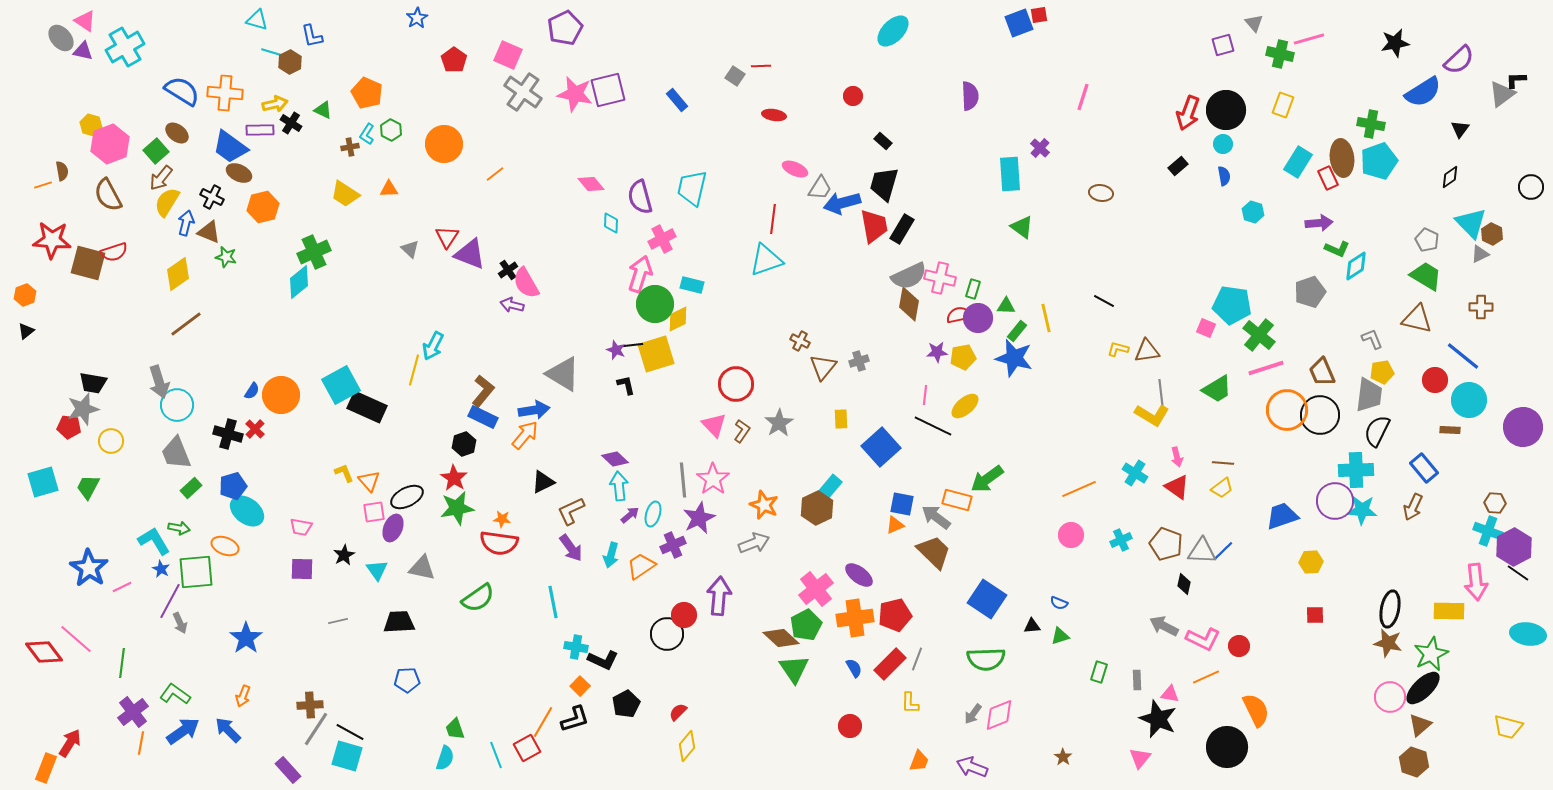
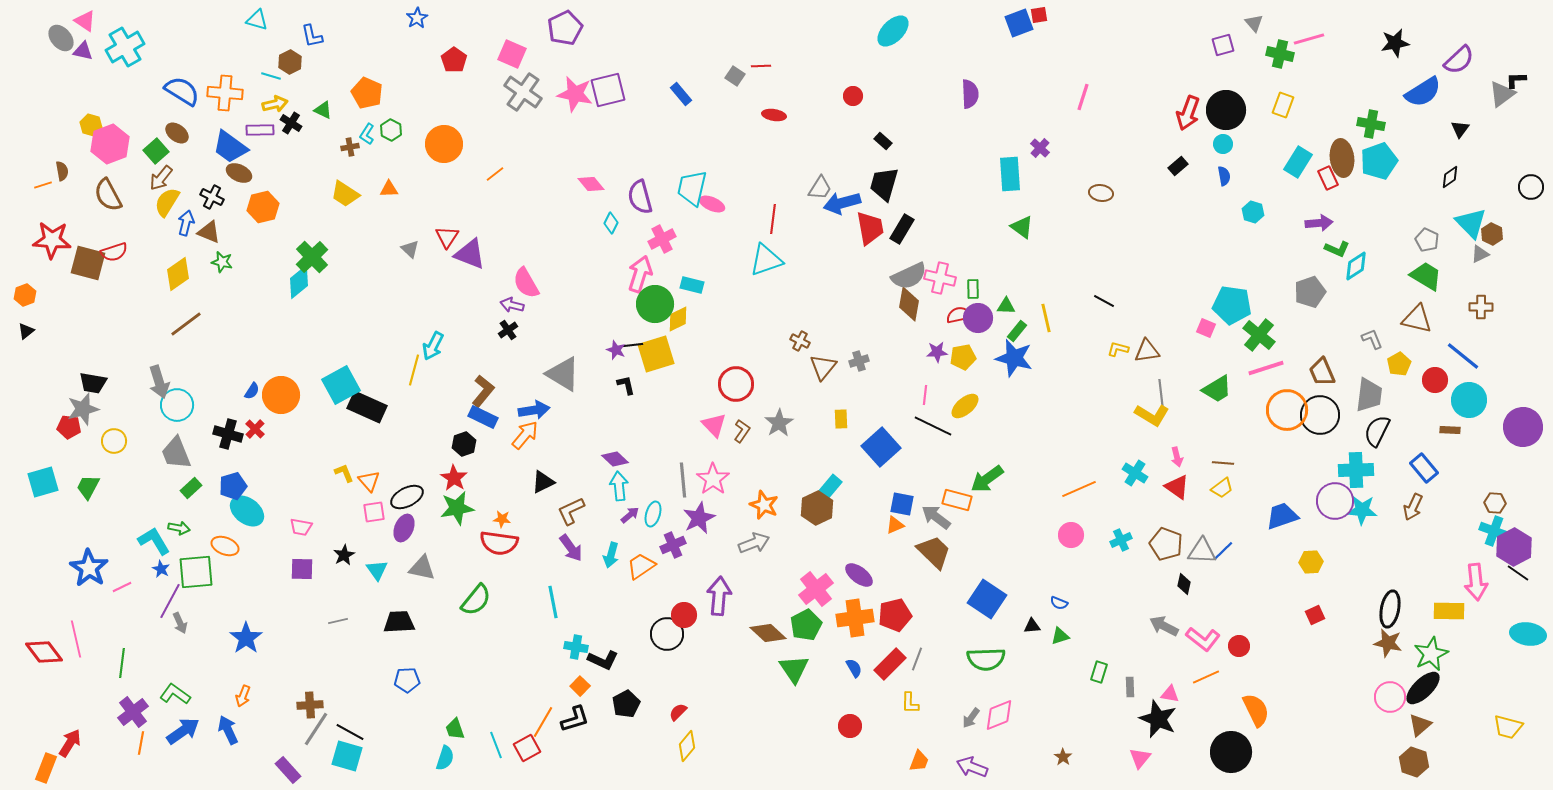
cyan line at (271, 52): moved 24 px down
pink square at (508, 55): moved 4 px right, 1 px up
purple semicircle at (970, 96): moved 2 px up
blue rectangle at (677, 100): moved 4 px right, 6 px up
pink ellipse at (795, 169): moved 83 px left, 35 px down
cyan diamond at (611, 223): rotated 25 degrees clockwise
red trapezoid at (874, 226): moved 4 px left, 2 px down
green cross at (314, 252): moved 2 px left, 5 px down; rotated 20 degrees counterclockwise
green star at (226, 257): moved 4 px left, 5 px down
black cross at (508, 270): moved 60 px down
green rectangle at (973, 289): rotated 18 degrees counterclockwise
yellow pentagon at (1382, 372): moved 17 px right, 8 px up; rotated 20 degrees counterclockwise
yellow circle at (111, 441): moved 3 px right
purple ellipse at (393, 528): moved 11 px right
cyan cross at (1488, 531): moved 6 px right
green semicircle at (478, 598): moved 2 px left, 2 px down; rotated 16 degrees counterclockwise
red square at (1315, 615): rotated 24 degrees counterclockwise
brown diamond at (781, 638): moved 13 px left, 5 px up
pink line at (76, 639): rotated 36 degrees clockwise
pink L-shape at (1203, 639): rotated 12 degrees clockwise
gray rectangle at (1137, 680): moved 7 px left, 7 px down
gray arrow at (973, 714): moved 2 px left, 4 px down
blue arrow at (228, 730): rotated 20 degrees clockwise
black circle at (1227, 747): moved 4 px right, 5 px down
cyan line at (496, 755): moved 10 px up
